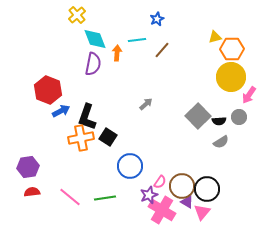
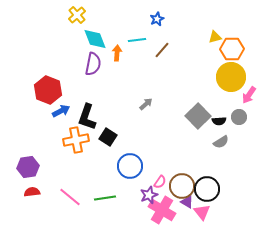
orange cross: moved 5 px left, 2 px down
pink triangle: rotated 18 degrees counterclockwise
